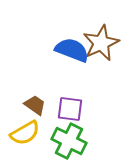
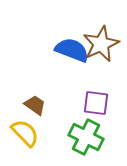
brown star: moved 1 px down
purple square: moved 26 px right, 6 px up
yellow semicircle: rotated 104 degrees counterclockwise
green cross: moved 17 px right, 4 px up
